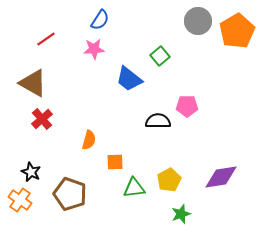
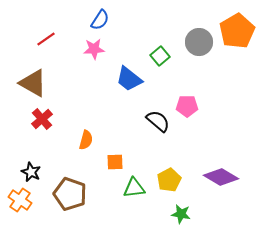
gray circle: moved 1 px right, 21 px down
black semicircle: rotated 40 degrees clockwise
orange semicircle: moved 3 px left
purple diamond: rotated 40 degrees clockwise
green star: rotated 30 degrees clockwise
